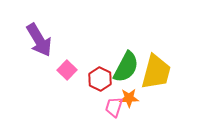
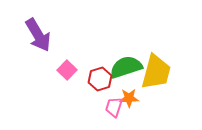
purple arrow: moved 1 px left, 5 px up
green semicircle: rotated 136 degrees counterclockwise
red hexagon: rotated 15 degrees clockwise
